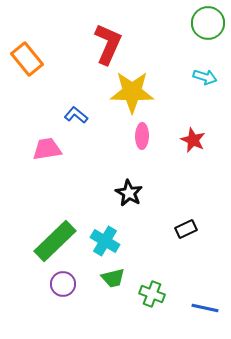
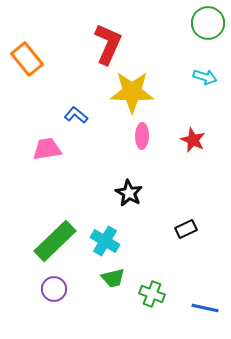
purple circle: moved 9 px left, 5 px down
